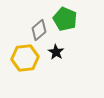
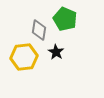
gray diamond: rotated 40 degrees counterclockwise
yellow hexagon: moved 1 px left, 1 px up
